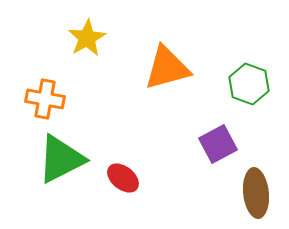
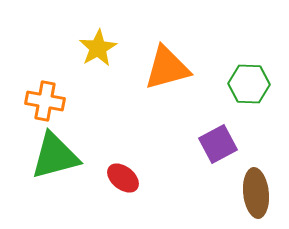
yellow star: moved 11 px right, 10 px down
green hexagon: rotated 18 degrees counterclockwise
orange cross: moved 2 px down
green triangle: moved 6 px left, 3 px up; rotated 12 degrees clockwise
